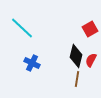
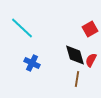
black diamond: moved 1 px left, 1 px up; rotated 30 degrees counterclockwise
